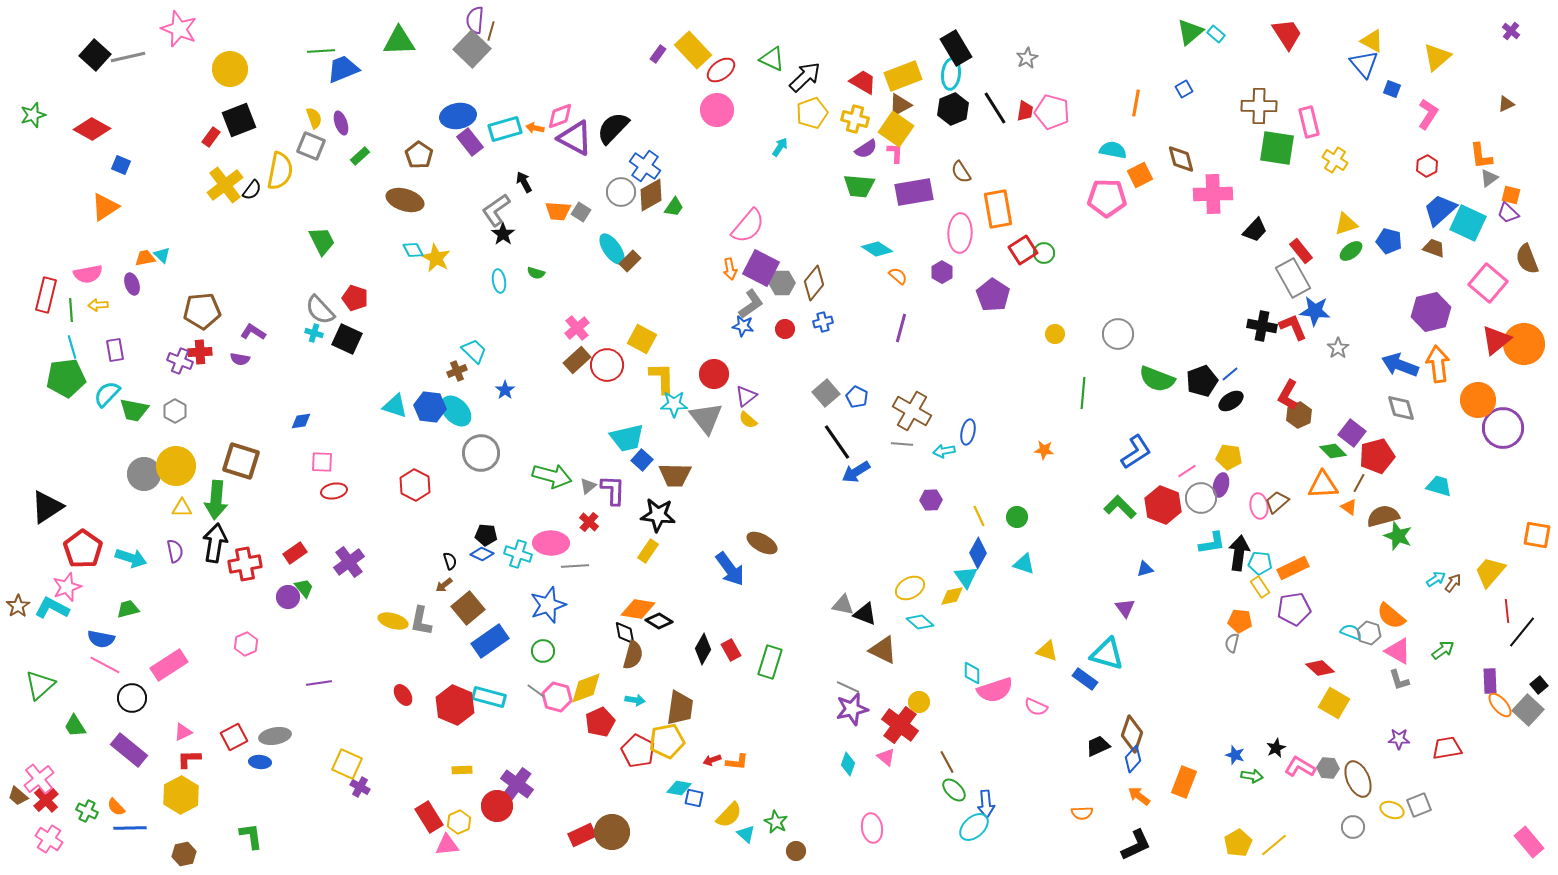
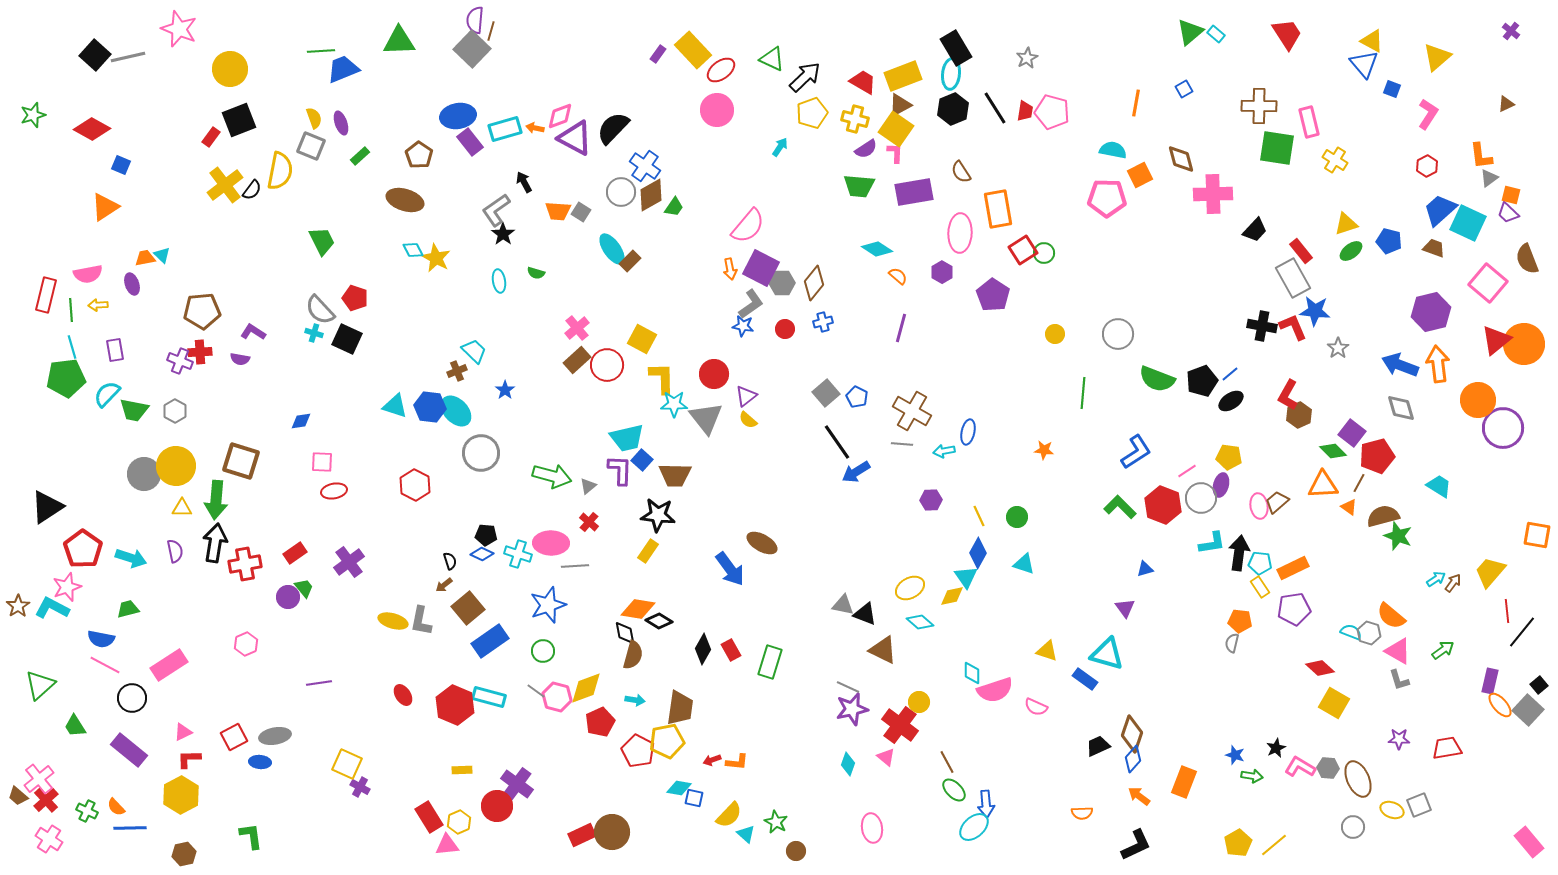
cyan trapezoid at (1439, 486): rotated 16 degrees clockwise
purple L-shape at (613, 490): moved 7 px right, 20 px up
purple rectangle at (1490, 681): rotated 15 degrees clockwise
